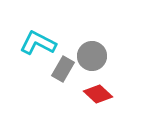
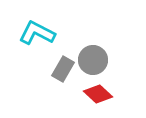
cyan L-shape: moved 1 px left, 10 px up
gray circle: moved 1 px right, 4 px down
